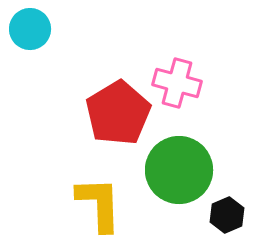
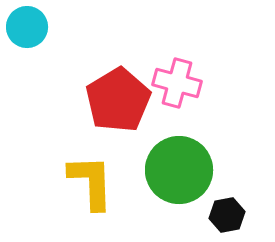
cyan circle: moved 3 px left, 2 px up
red pentagon: moved 13 px up
yellow L-shape: moved 8 px left, 22 px up
black hexagon: rotated 12 degrees clockwise
